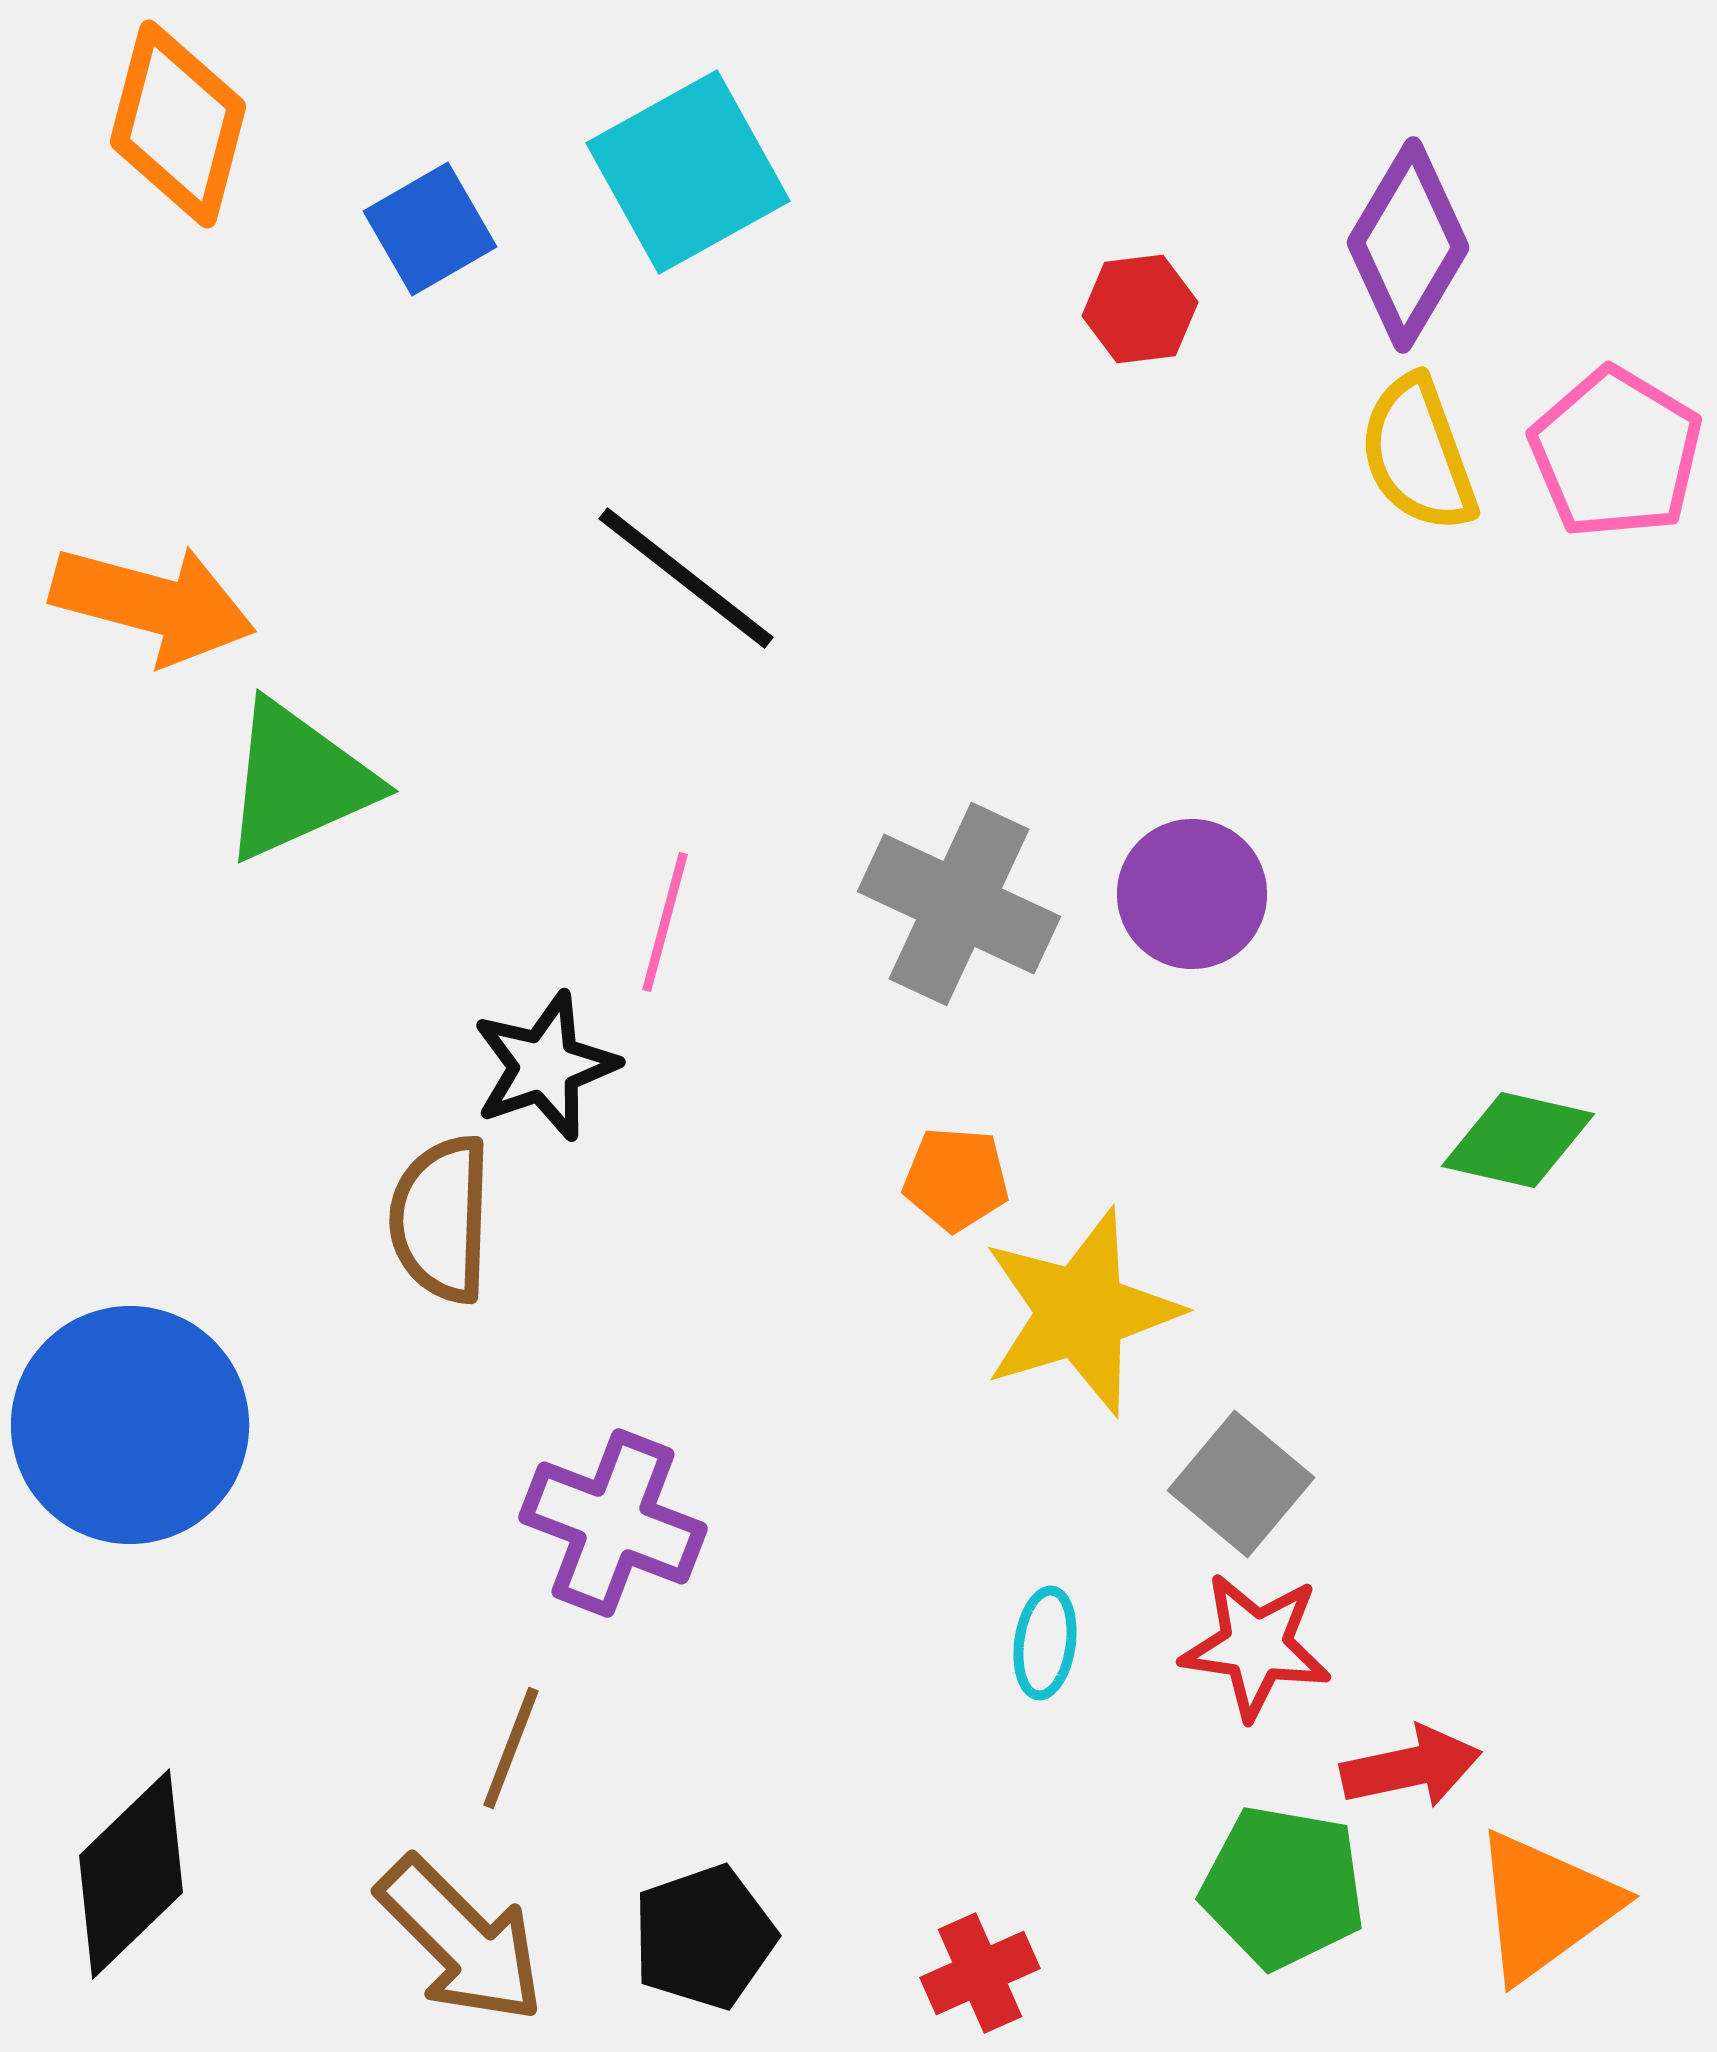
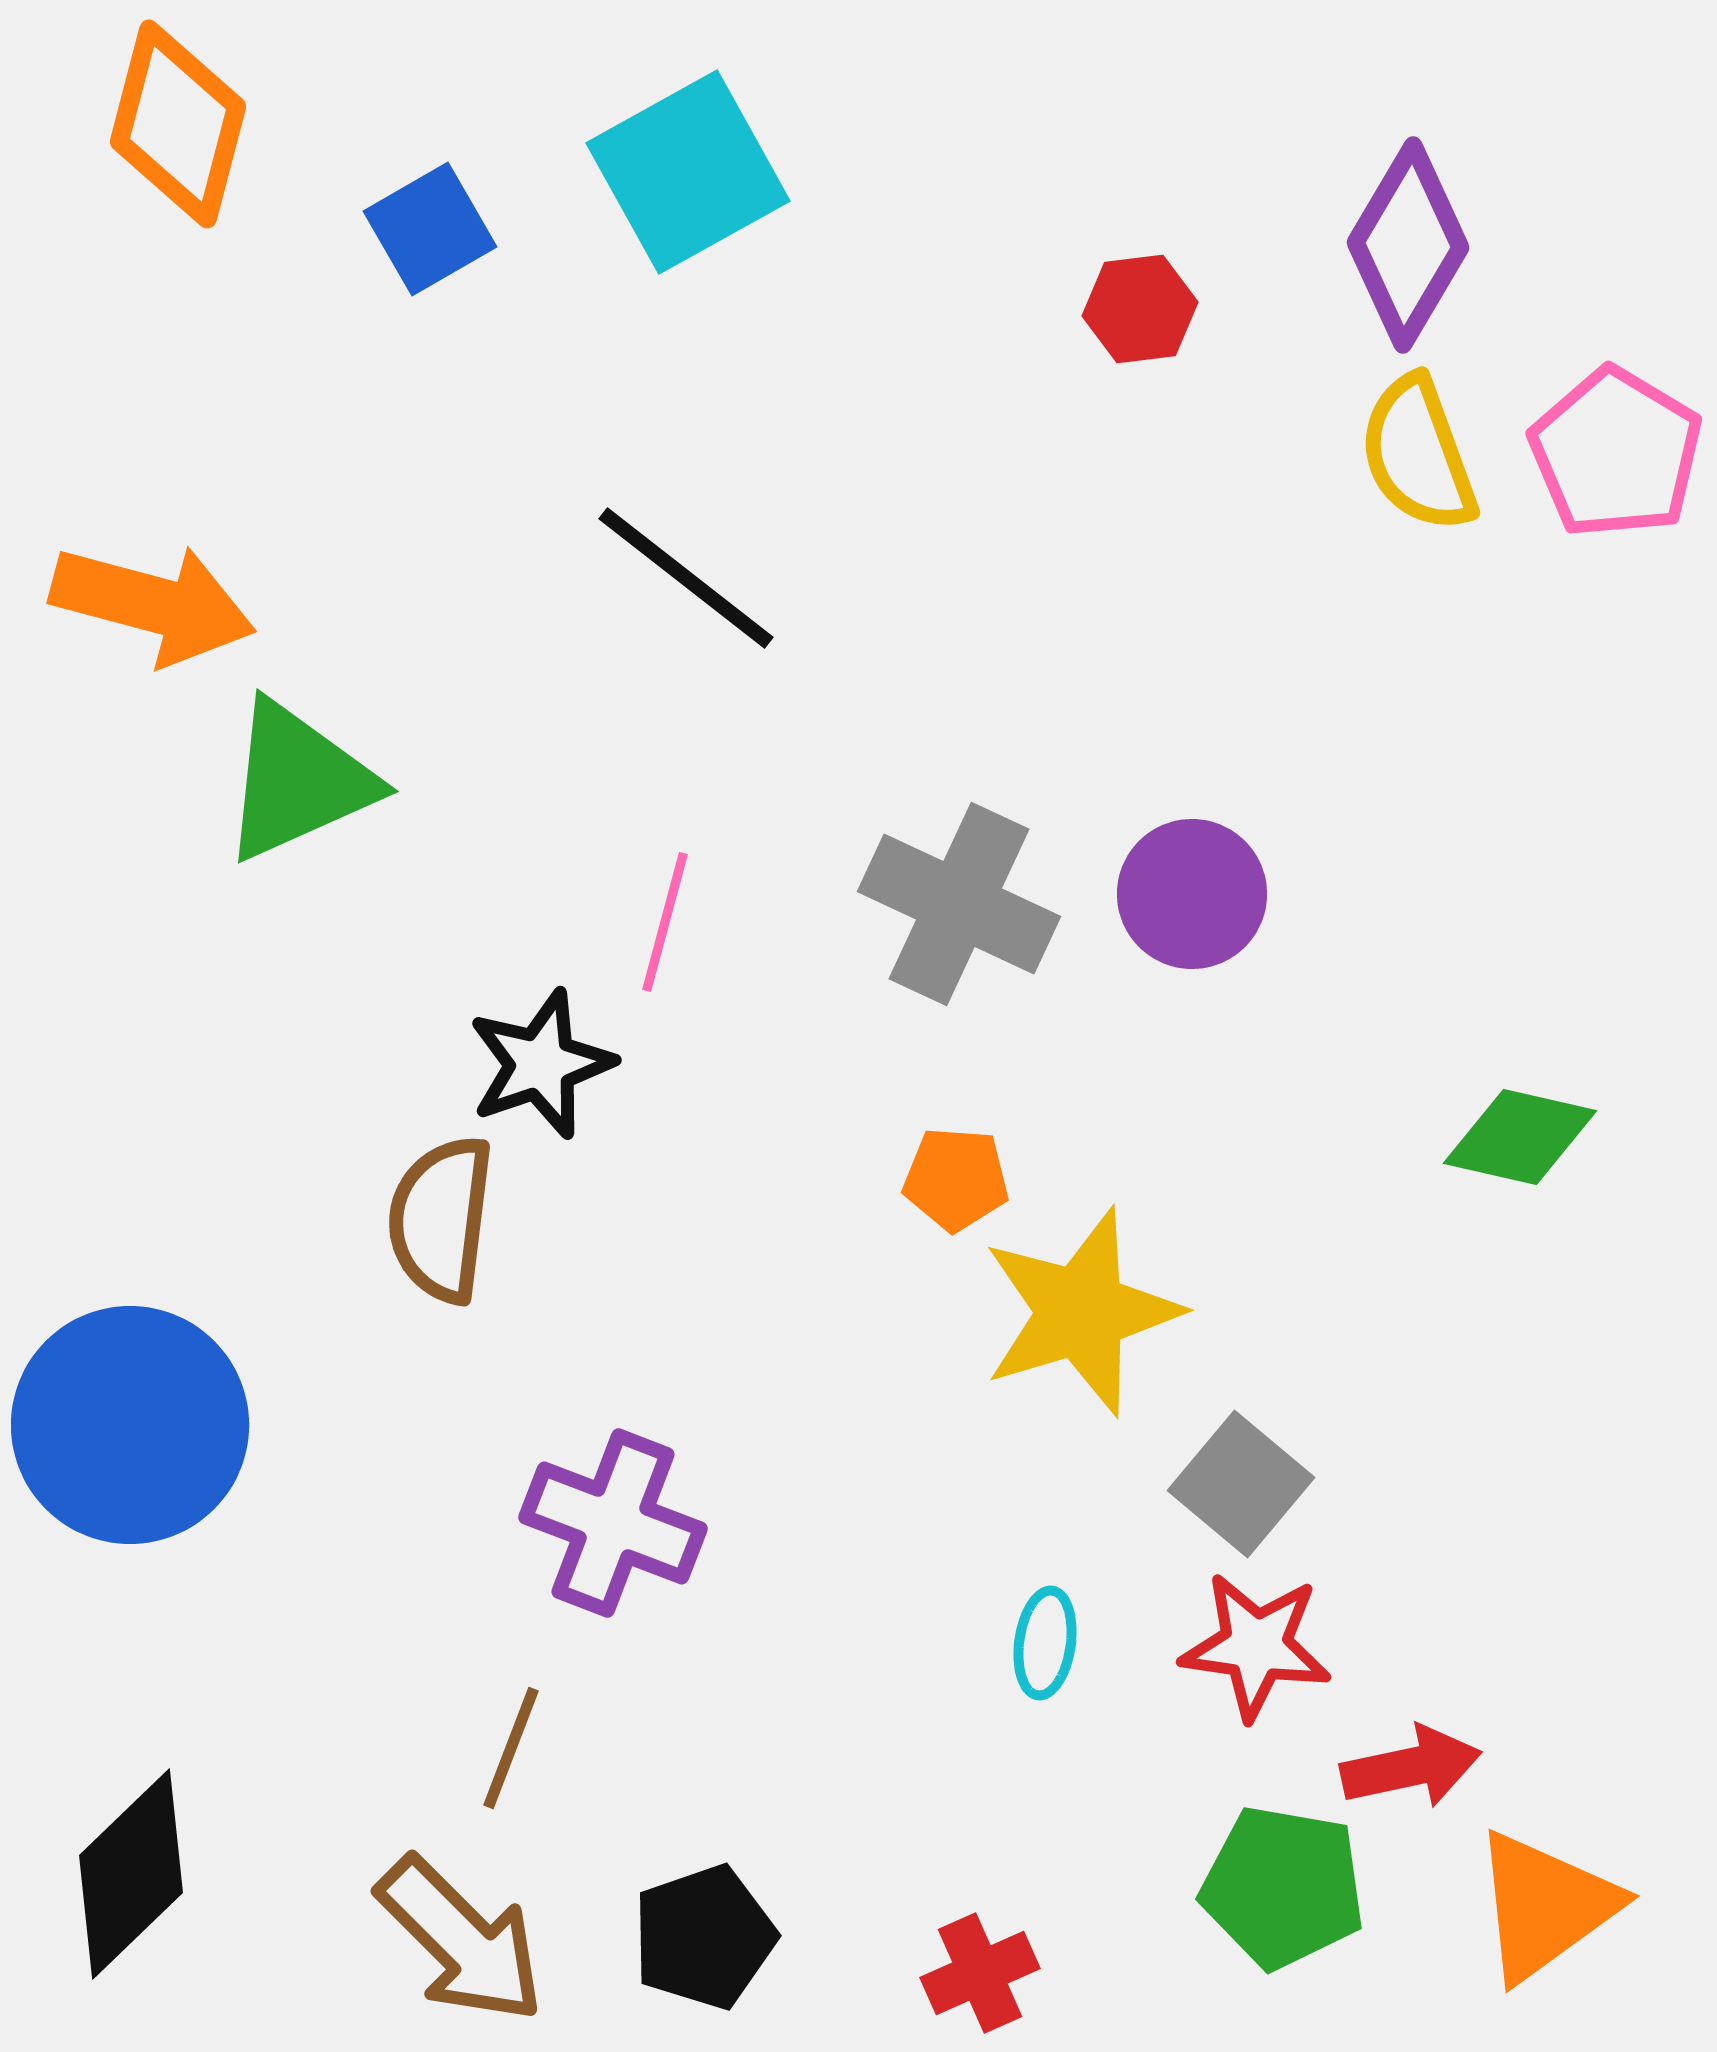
black star: moved 4 px left, 2 px up
green diamond: moved 2 px right, 3 px up
brown semicircle: rotated 5 degrees clockwise
